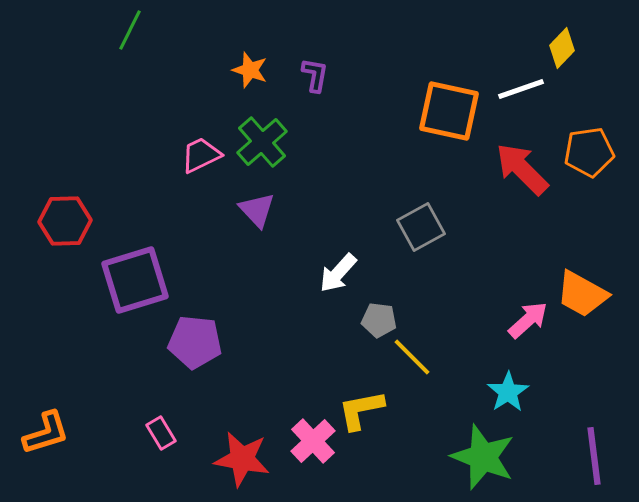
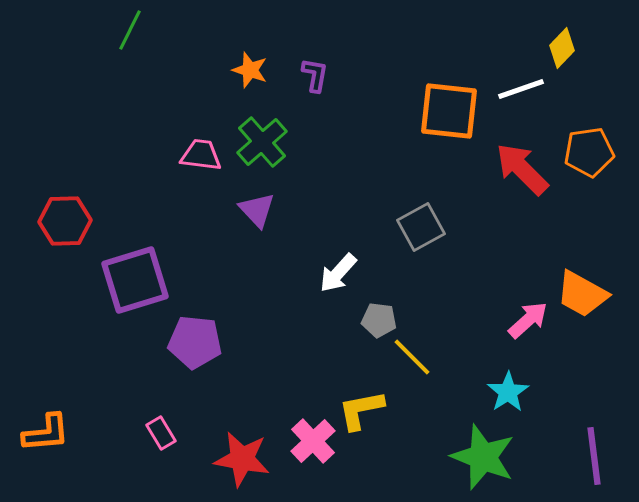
orange square: rotated 6 degrees counterclockwise
pink trapezoid: rotated 33 degrees clockwise
orange L-shape: rotated 12 degrees clockwise
